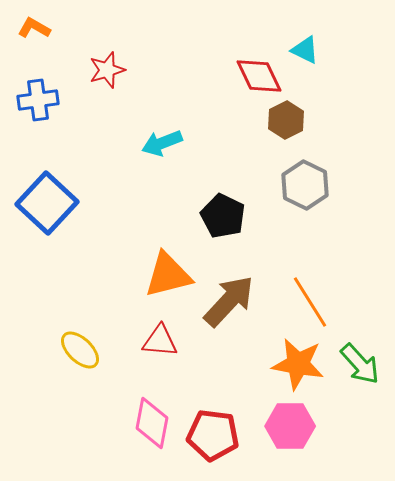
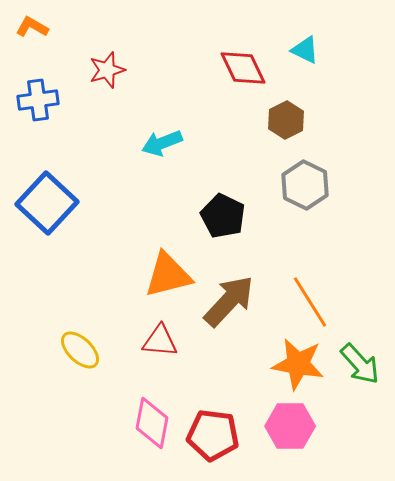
orange L-shape: moved 2 px left, 1 px up
red diamond: moved 16 px left, 8 px up
